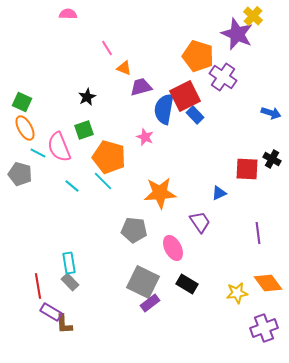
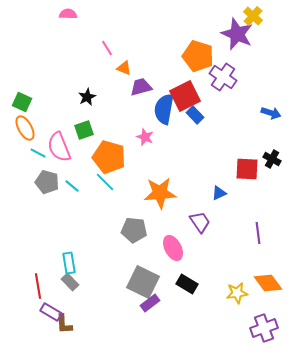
gray pentagon at (20, 174): moved 27 px right, 8 px down
cyan line at (103, 181): moved 2 px right, 1 px down
